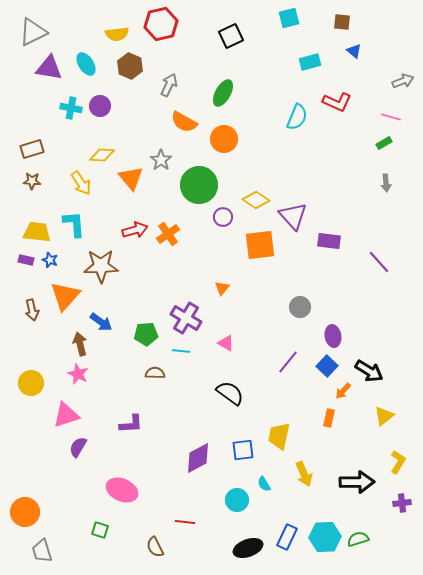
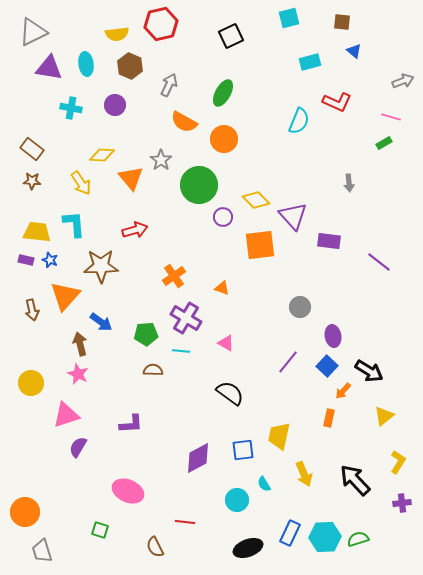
cyan ellipse at (86, 64): rotated 25 degrees clockwise
purple circle at (100, 106): moved 15 px right, 1 px up
cyan semicircle at (297, 117): moved 2 px right, 4 px down
brown rectangle at (32, 149): rotated 55 degrees clockwise
gray arrow at (386, 183): moved 37 px left
yellow diamond at (256, 200): rotated 12 degrees clockwise
orange cross at (168, 234): moved 6 px right, 42 px down
purple line at (379, 262): rotated 10 degrees counterclockwise
orange triangle at (222, 288): rotated 49 degrees counterclockwise
brown semicircle at (155, 373): moved 2 px left, 3 px up
black arrow at (357, 482): moved 2 px left, 2 px up; rotated 132 degrees counterclockwise
pink ellipse at (122, 490): moved 6 px right, 1 px down
blue rectangle at (287, 537): moved 3 px right, 4 px up
